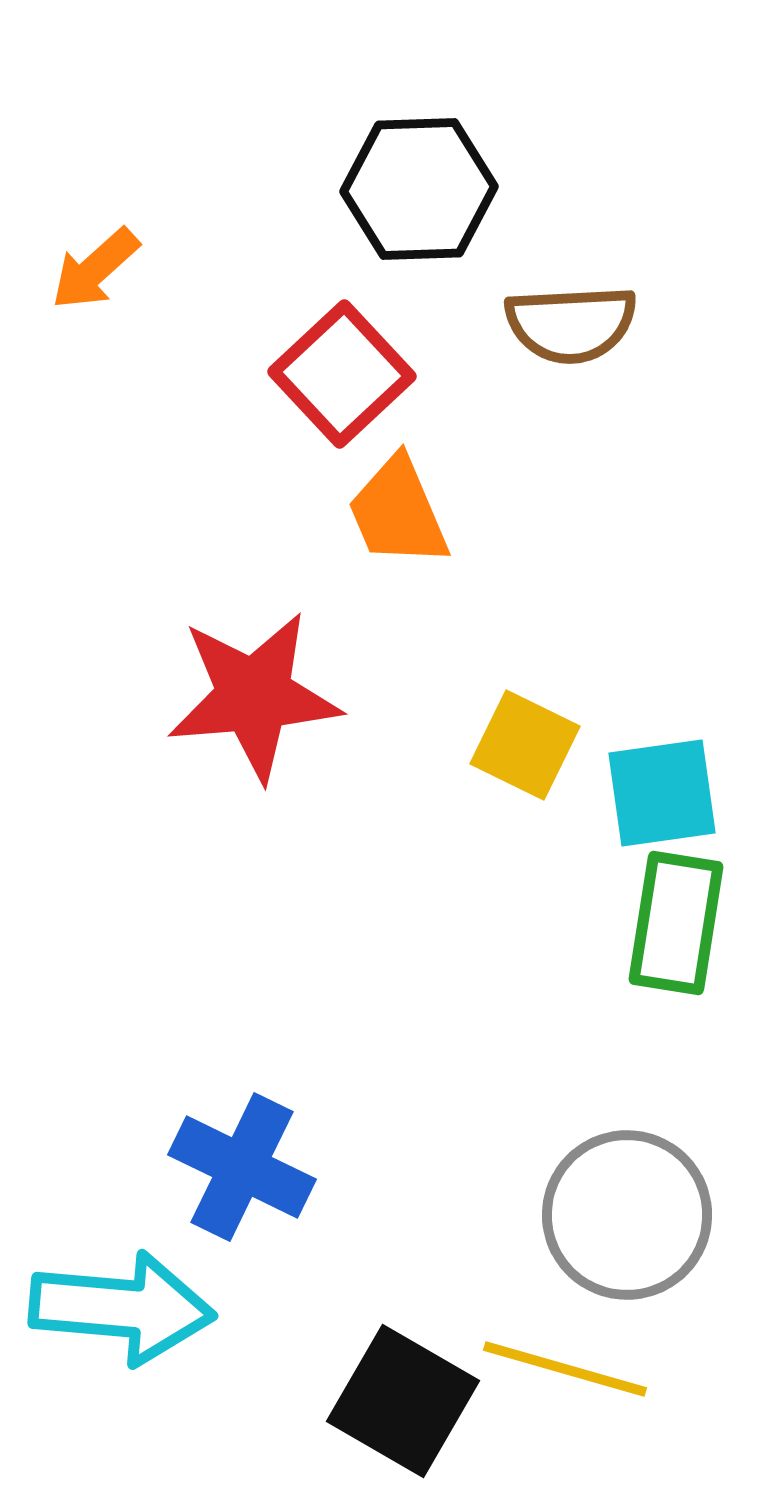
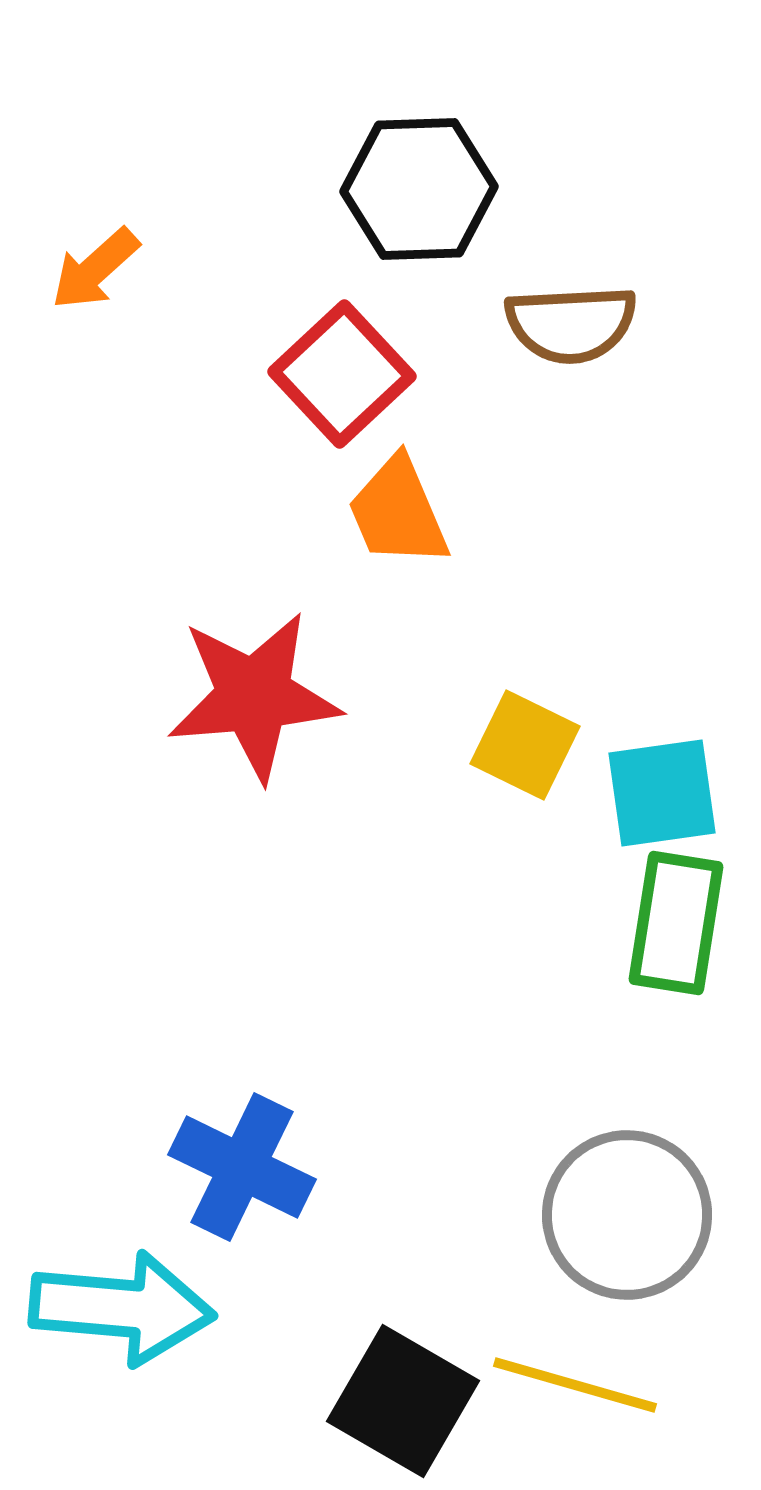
yellow line: moved 10 px right, 16 px down
